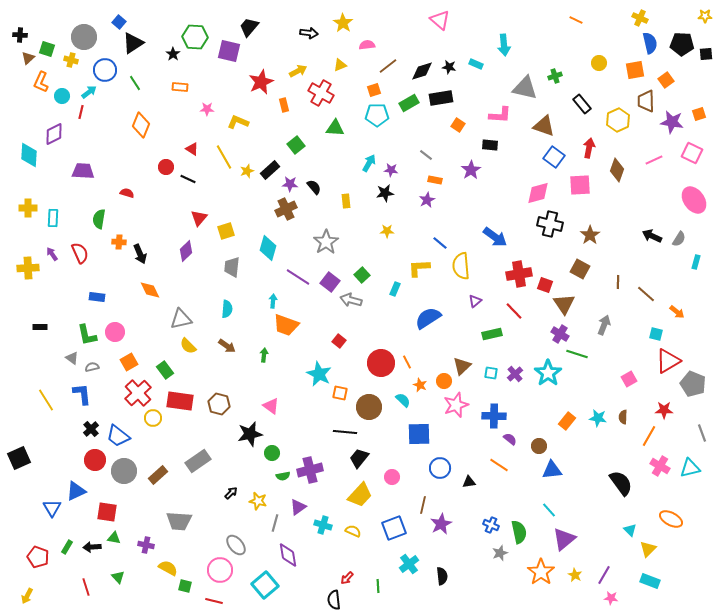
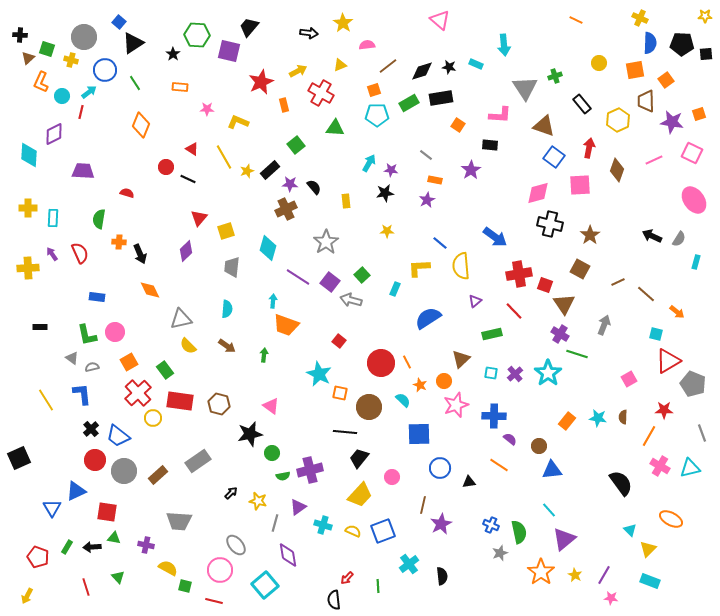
green hexagon at (195, 37): moved 2 px right, 2 px up
blue semicircle at (650, 43): rotated 15 degrees clockwise
gray triangle at (525, 88): rotated 44 degrees clockwise
brown line at (618, 282): rotated 64 degrees clockwise
brown triangle at (462, 366): moved 1 px left, 7 px up
blue square at (394, 528): moved 11 px left, 3 px down
